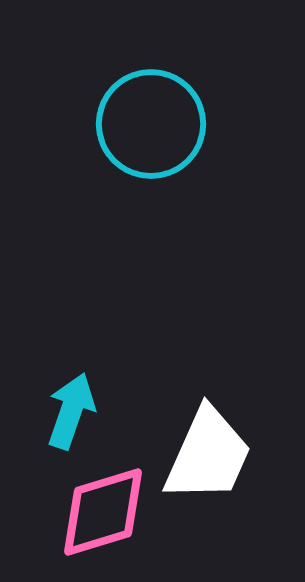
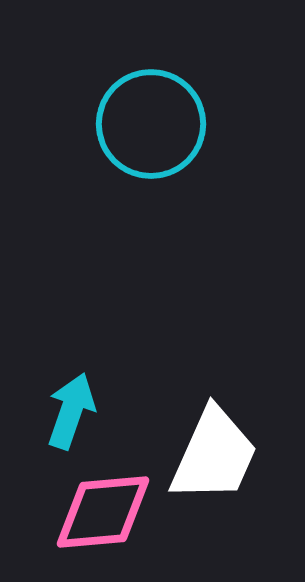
white trapezoid: moved 6 px right
pink diamond: rotated 12 degrees clockwise
